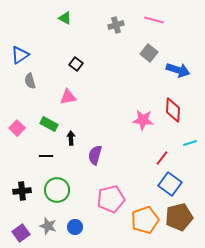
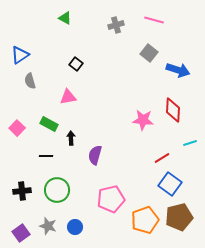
red line: rotated 21 degrees clockwise
